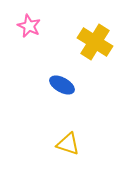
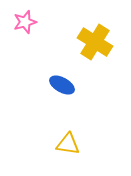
pink star: moved 4 px left, 4 px up; rotated 30 degrees clockwise
yellow triangle: rotated 10 degrees counterclockwise
